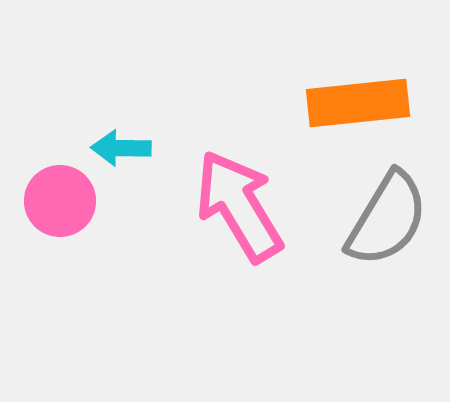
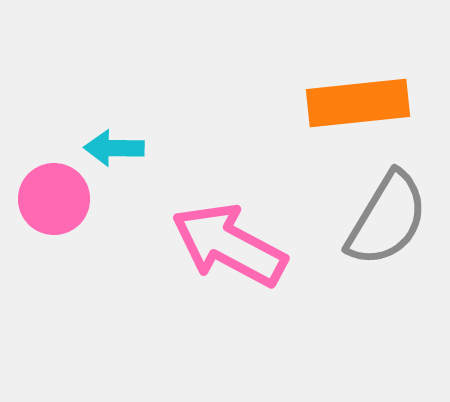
cyan arrow: moved 7 px left
pink circle: moved 6 px left, 2 px up
pink arrow: moved 10 px left, 39 px down; rotated 31 degrees counterclockwise
